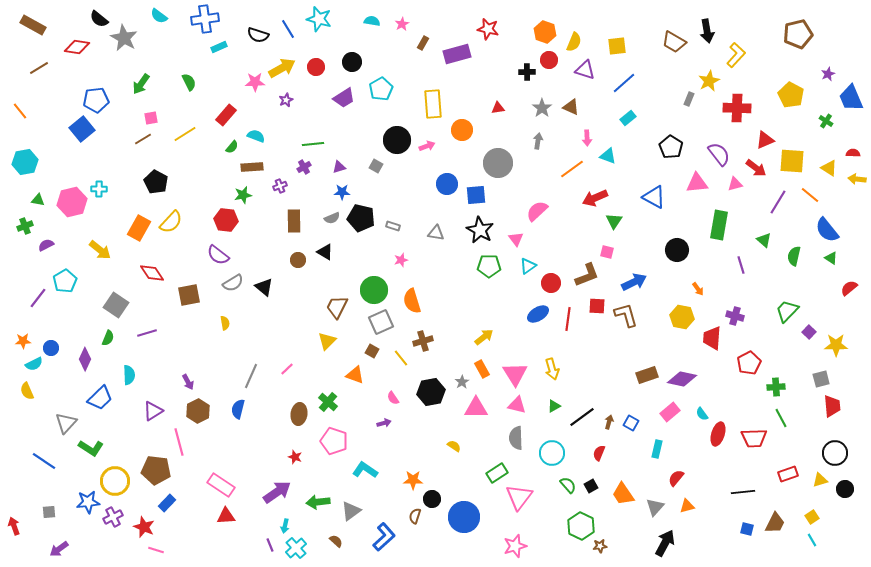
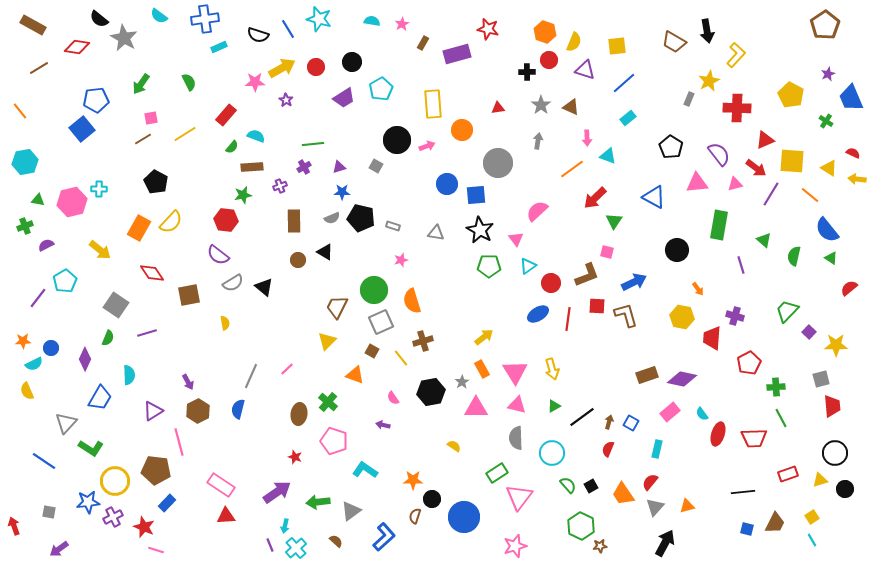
brown pentagon at (798, 34): moved 27 px right, 9 px up; rotated 20 degrees counterclockwise
purple star at (286, 100): rotated 16 degrees counterclockwise
gray star at (542, 108): moved 1 px left, 3 px up
red semicircle at (853, 153): rotated 24 degrees clockwise
red arrow at (595, 198): rotated 20 degrees counterclockwise
purple line at (778, 202): moved 7 px left, 8 px up
pink triangle at (515, 374): moved 2 px up
blue trapezoid at (100, 398): rotated 16 degrees counterclockwise
purple arrow at (384, 423): moved 1 px left, 2 px down; rotated 152 degrees counterclockwise
red semicircle at (599, 453): moved 9 px right, 4 px up
red semicircle at (676, 478): moved 26 px left, 4 px down
gray square at (49, 512): rotated 16 degrees clockwise
